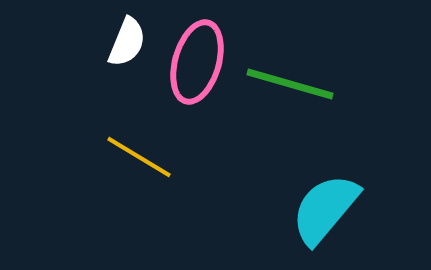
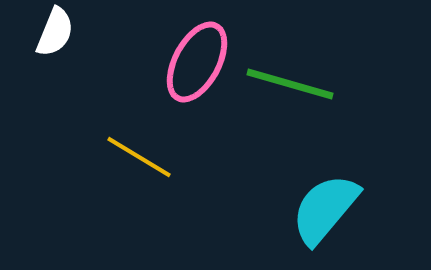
white semicircle: moved 72 px left, 10 px up
pink ellipse: rotated 12 degrees clockwise
